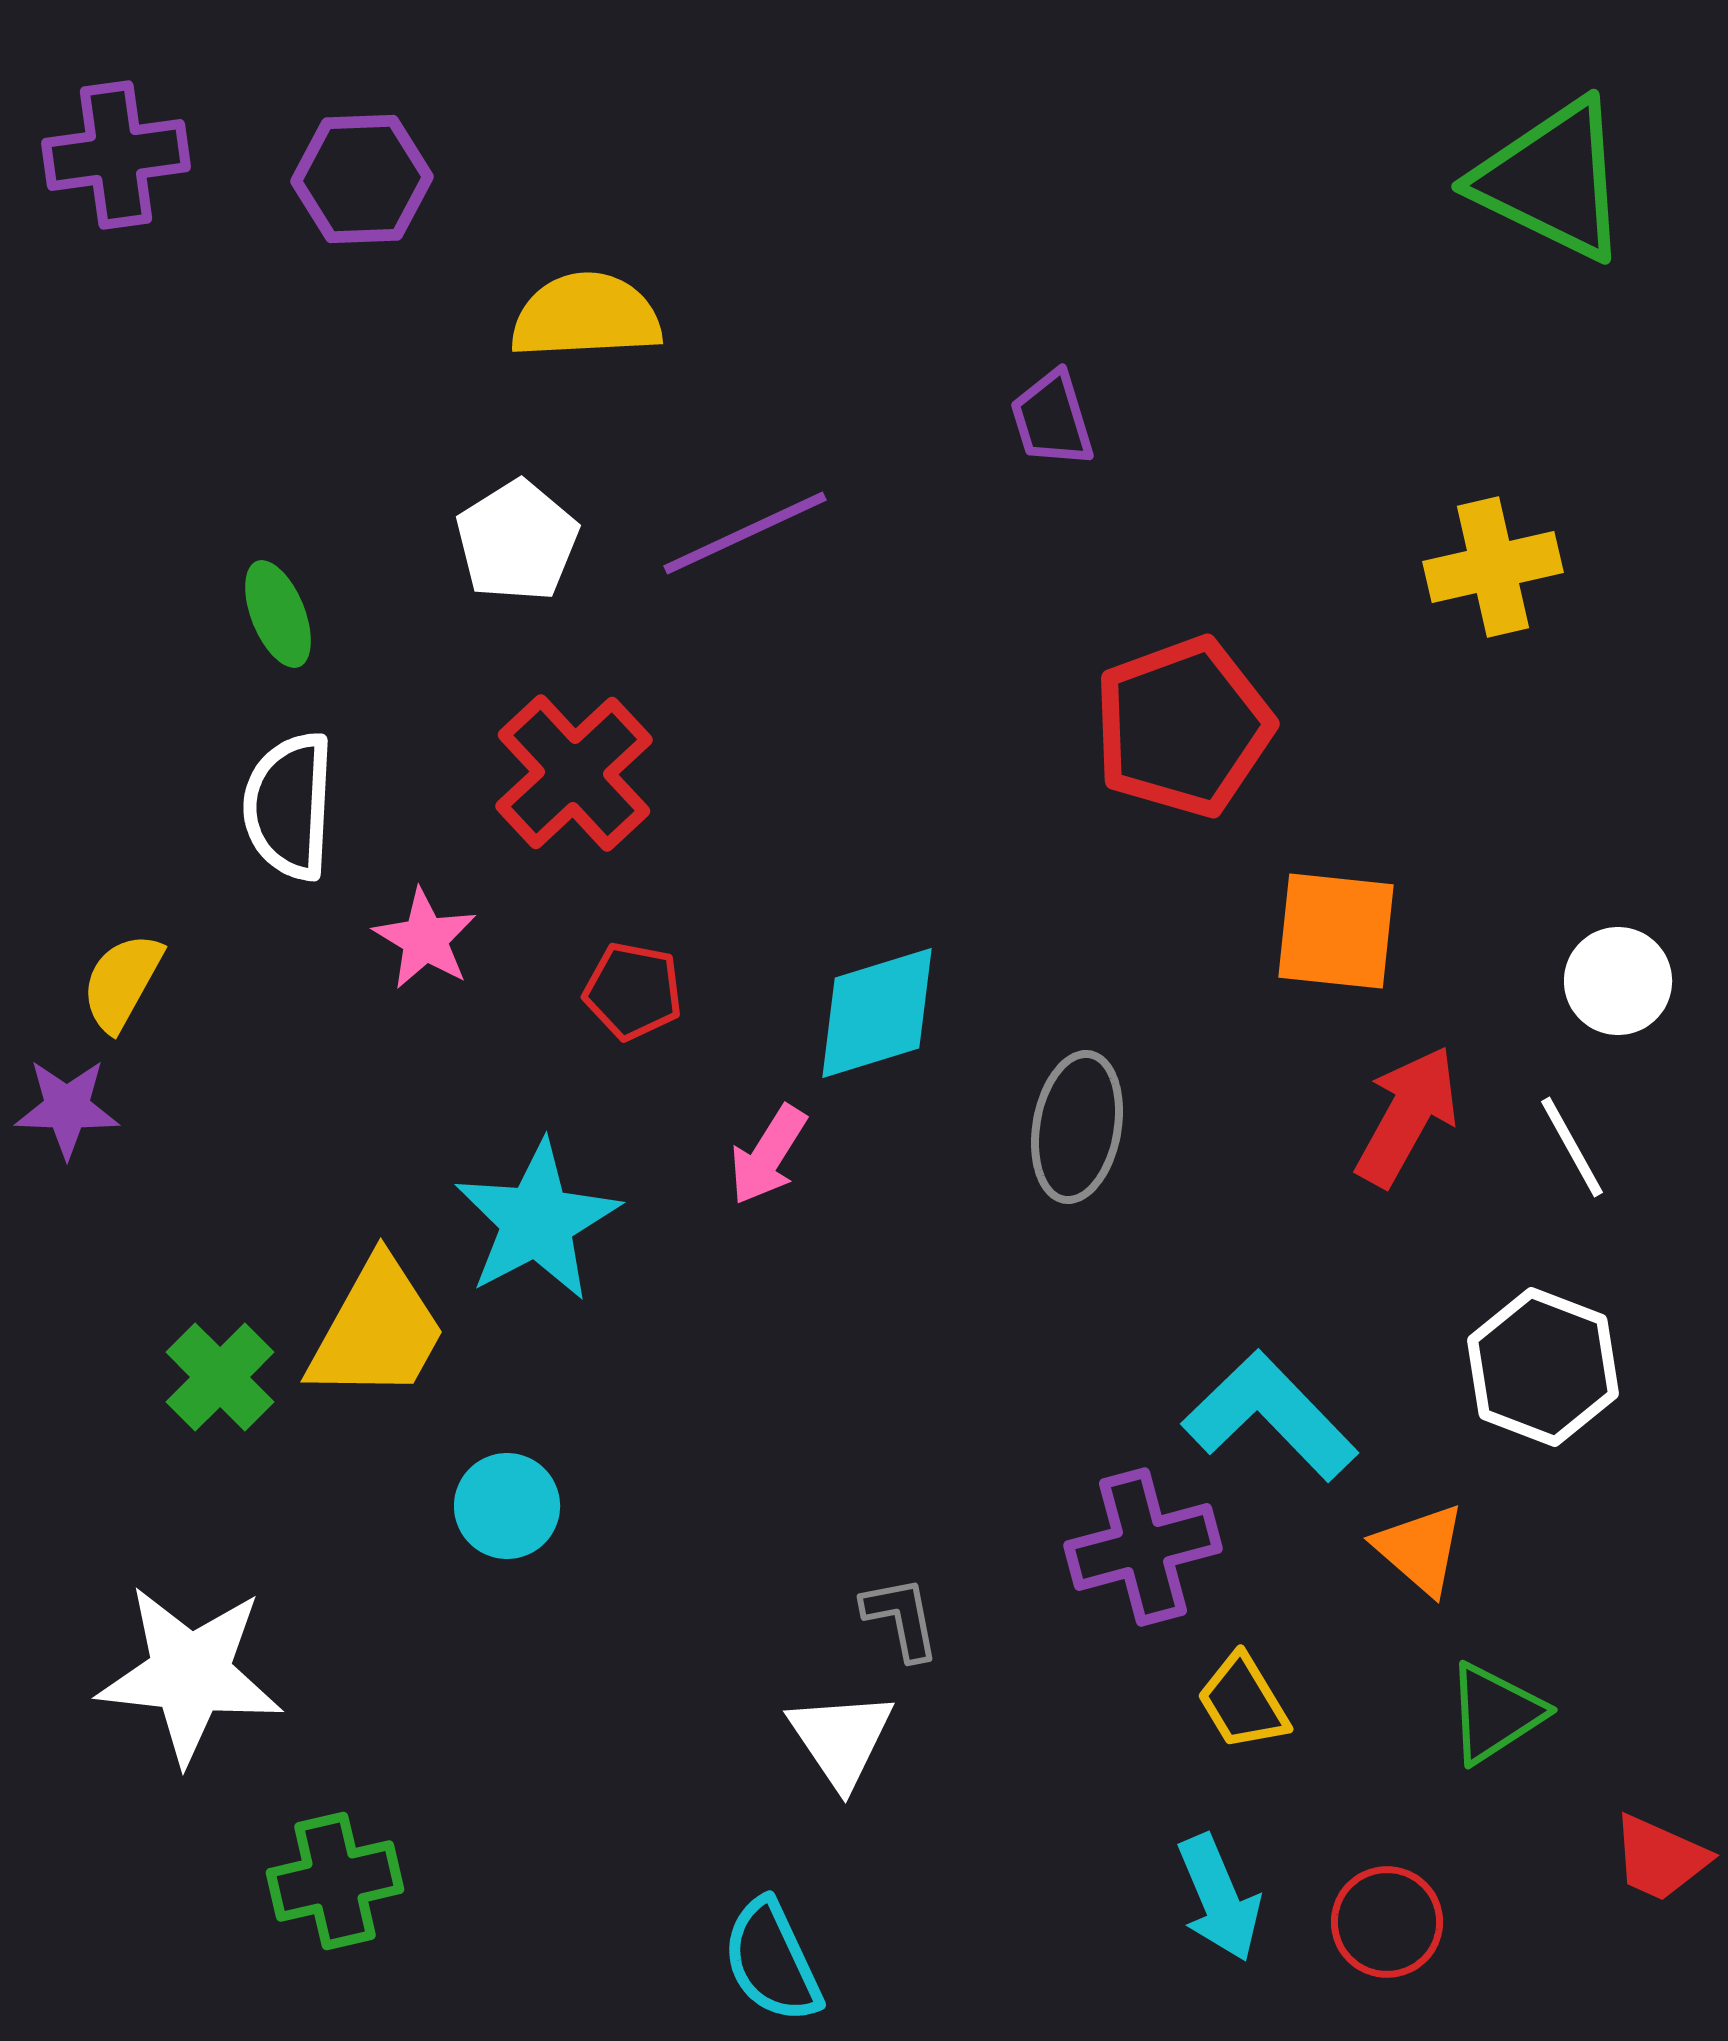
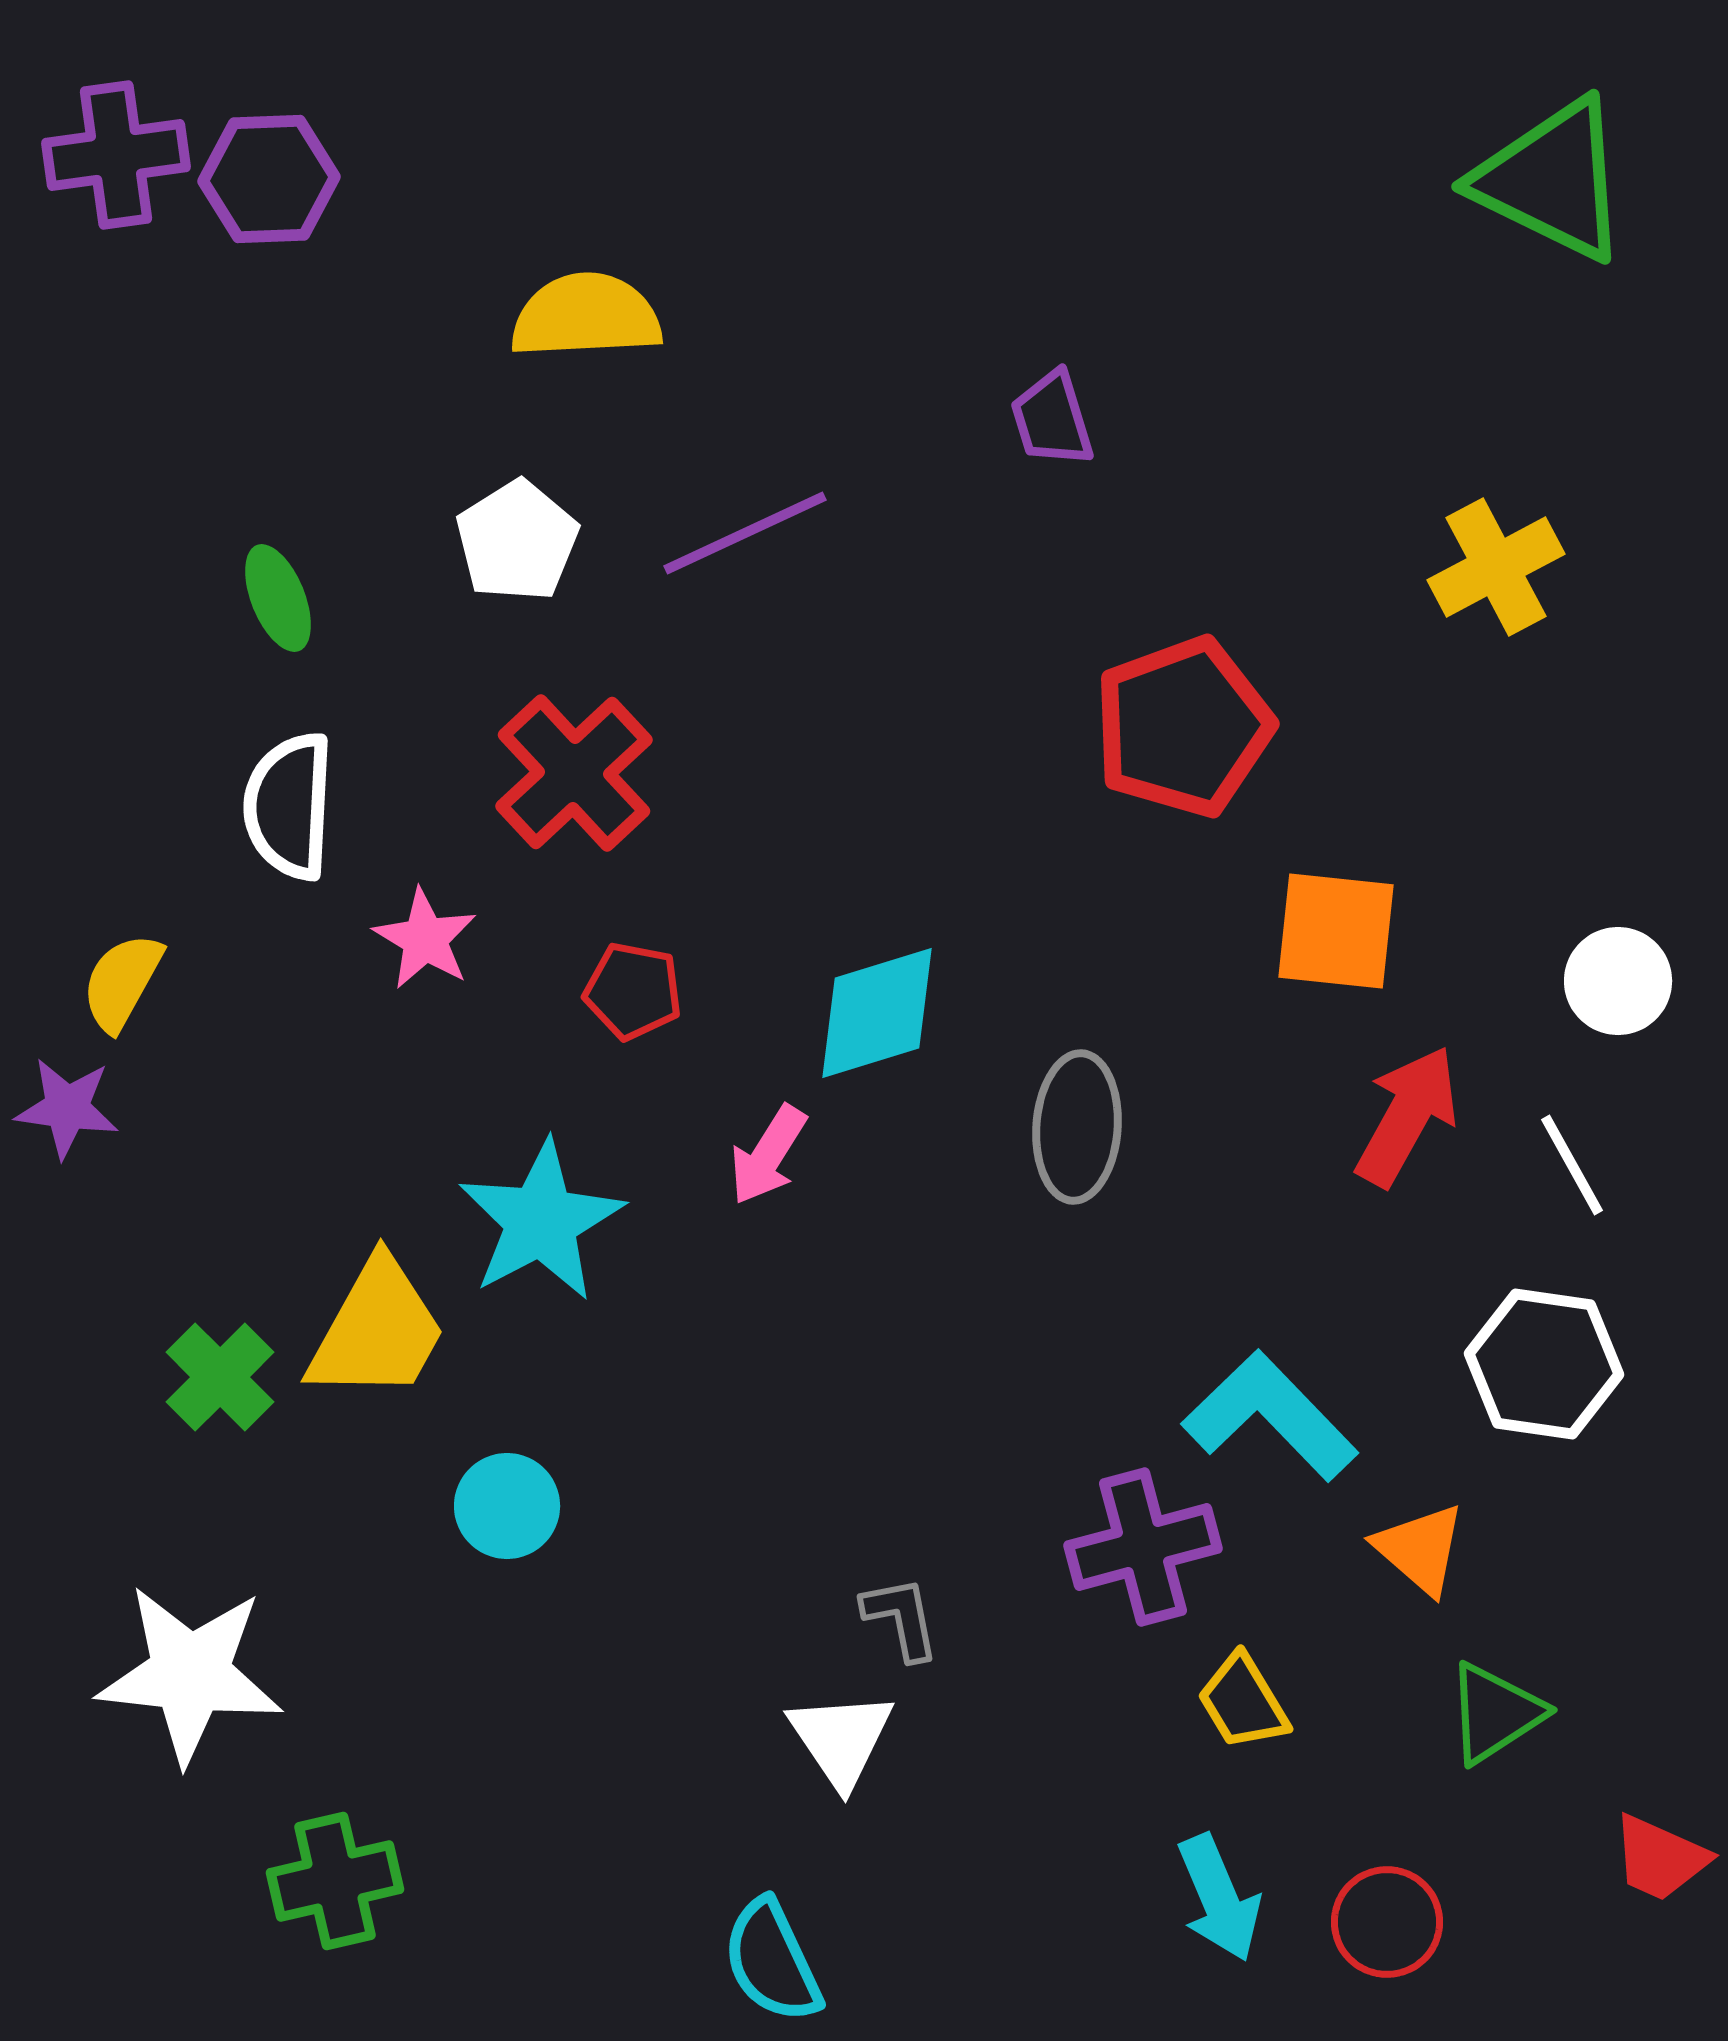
purple hexagon at (362, 179): moved 93 px left
yellow cross at (1493, 567): moved 3 px right; rotated 15 degrees counterclockwise
green ellipse at (278, 614): moved 16 px up
purple star at (67, 1108): rotated 6 degrees clockwise
gray ellipse at (1077, 1127): rotated 6 degrees counterclockwise
white line at (1572, 1147): moved 18 px down
cyan star at (537, 1221): moved 4 px right
white hexagon at (1543, 1367): moved 1 px right, 3 px up; rotated 13 degrees counterclockwise
